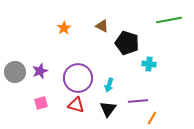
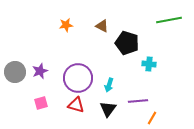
orange star: moved 2 px right, 3 px up; rotated 24 degrees clockwise
